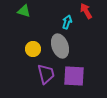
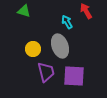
cyan arrow: rotated 48 degrees counterclockwise
purple trapezoid: moved 2 px up
